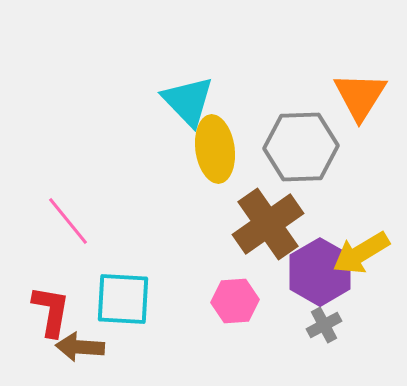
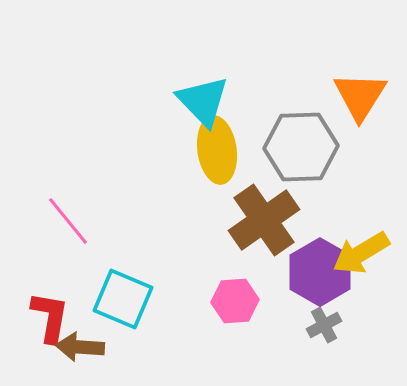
cyan triangle: moved 15 px right
yellow ellipse: moved 2 px right, 1 px down
brown cross: moved 4 px left, 4 px up
cyan square: rotated 20 degrees clockwise
red L-shape: moved 1 px left, 6 px down
